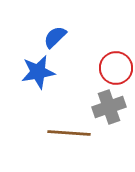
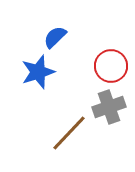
red circle: moved 5 px left, 2 px up
blue star: rotated 8 degrees counterclockwise
brown line: rotated 51 degrees counterclockwise
